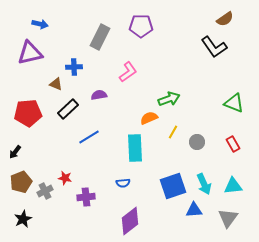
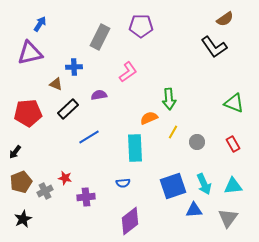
blue arrow: rotated 70 degrees counterclockwise
green arrow: rotated 105 degrees clockwise
